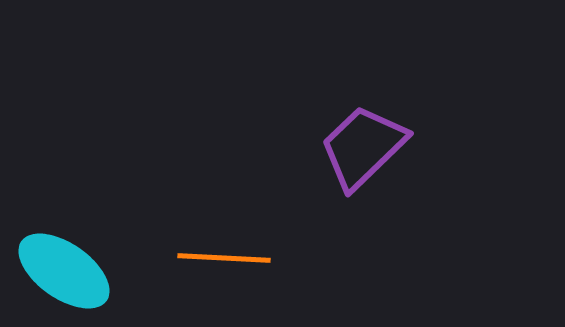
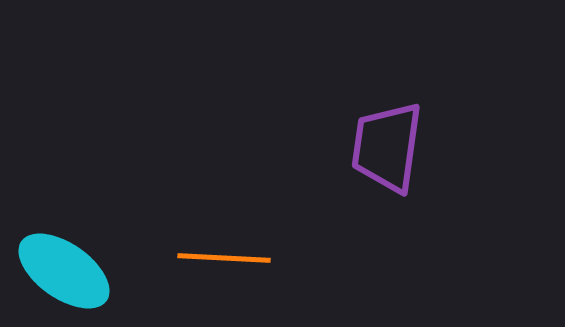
purple trapezoid: moved 24 px right; rotated 38 degrees counterclockwise
